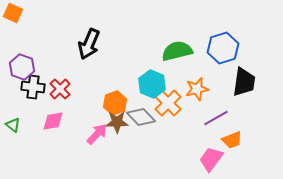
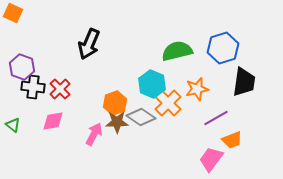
gray diamond: rotated 12 degrees counterclockwise
pink arrow: moved 3 px left; rotated 15 degrees counterclockwise
